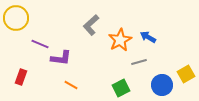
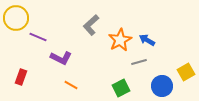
blue arrow: moved 1 px left, 3 px down
purple line: moved 2 px left, 7 px up
purple L-shape: rotated 20 degrees clockwise
yellow square: moved 2 px up
blue circle: moved 1 px down
